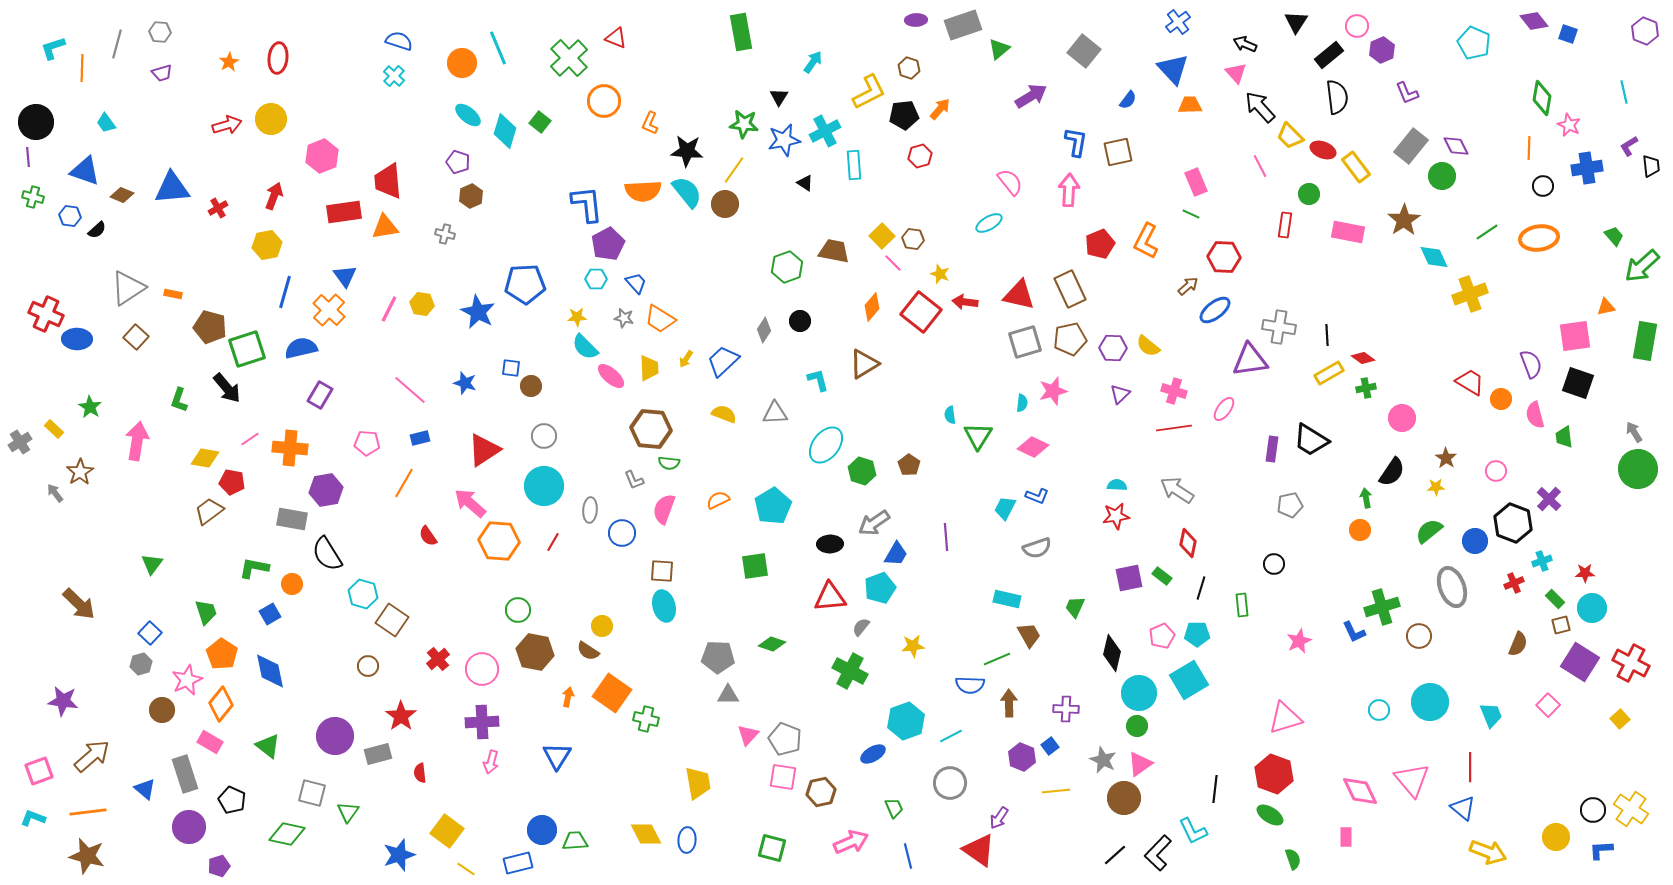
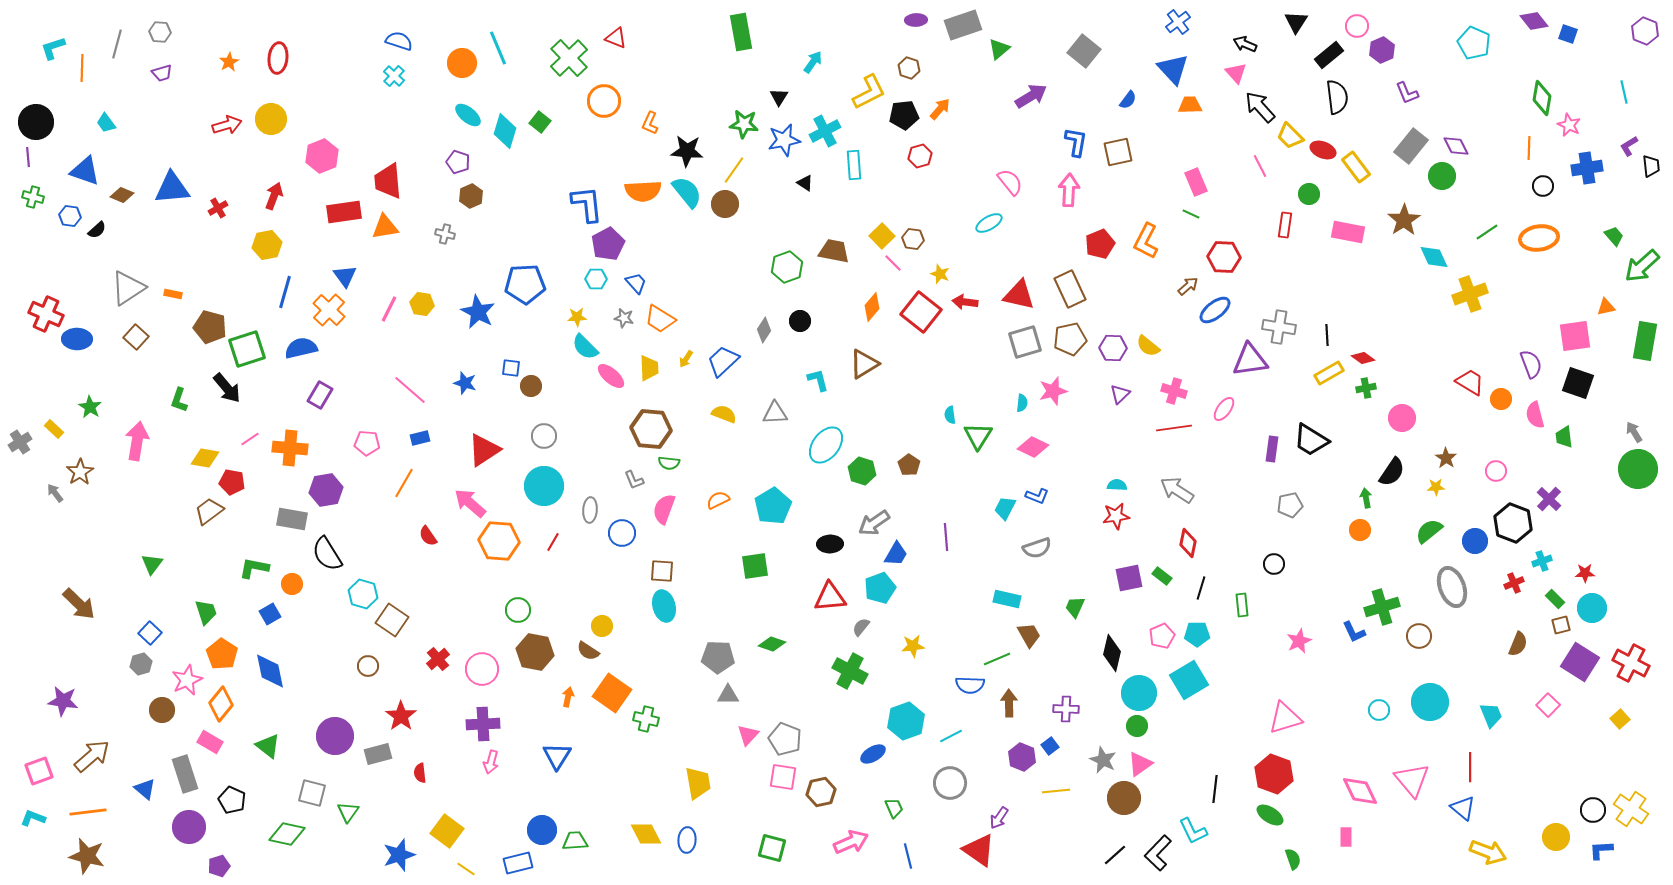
purple cross at (482, 722): moved 1 px right, 2 px down
